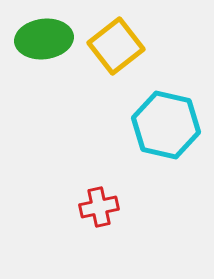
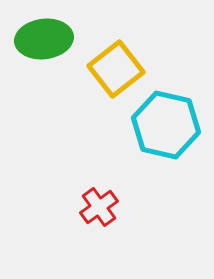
yellow square: moved 23 px down
red cross: rotated 24 degrees counterclockwise
